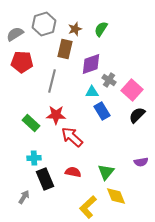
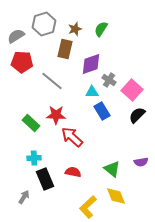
gray semicircle: moved 1 px right, 2 px down
gray line: rotated 65 degrees counterclockwise
green triangle: moved 6 px right, 3 px up; rotated 30 degrees counterclockwise
